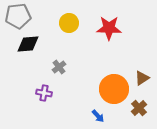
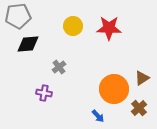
yellow circle: moved 4 px right, 3 px down
